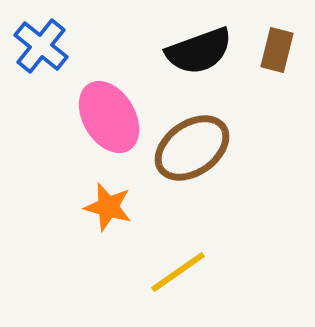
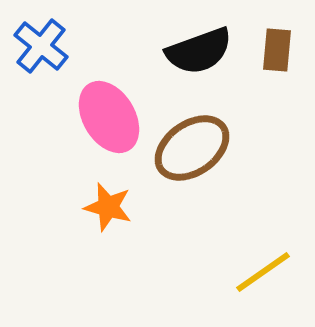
brown rectangle: rotated 9 degrees counterclockwise
yellow line: moved 85 px right
